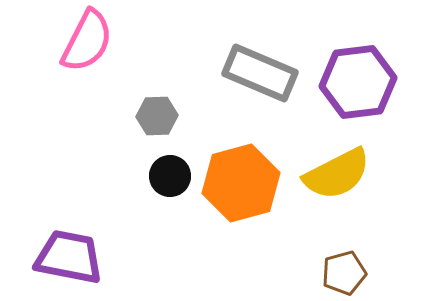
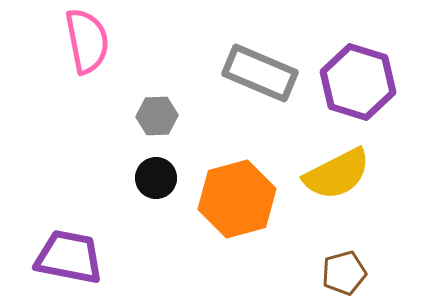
pink semicircle: rotated 38 degrees counterclockwise
purple hexagon: rotated 24 degrees clockwise
black circle: moved 14 px left, 2 px down
orange hexagon: moved 4 px left, 16 px down
